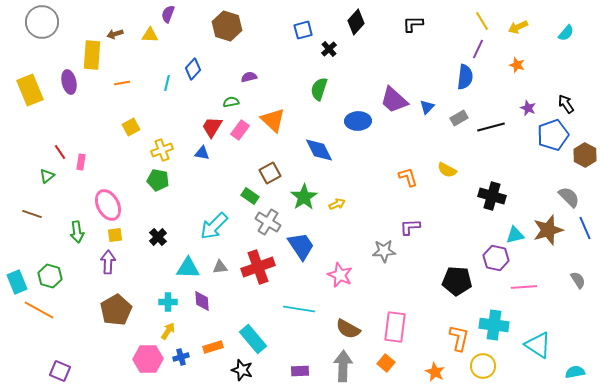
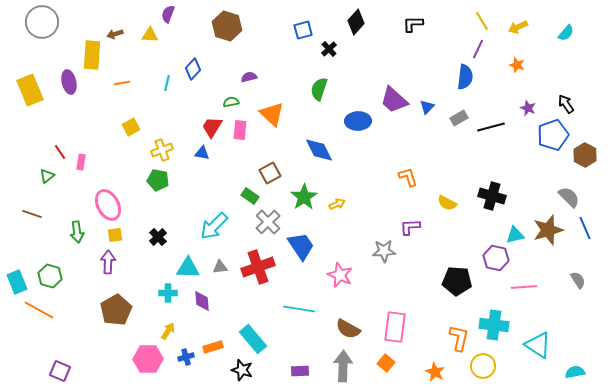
orange triangle at (273, 120): moved 1 px left, 6 px up
pink rectangle at (240, 130): rotated 30 degrees counterclockwise
yellow semicircle at (447, 170): moved 33 px down
gray cross at (268, 222): rotated 15 degrees clockwise
cyan cross at (168, 302): moved 9 px up
blue cross at (181, 357): moved 5 px right
